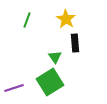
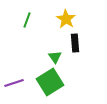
purple line: moved 5 px up
